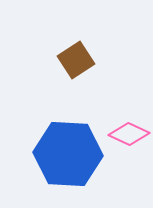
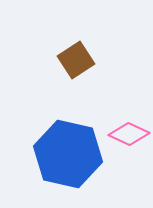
blue hexagon: rotated 10 degrees clockwise
